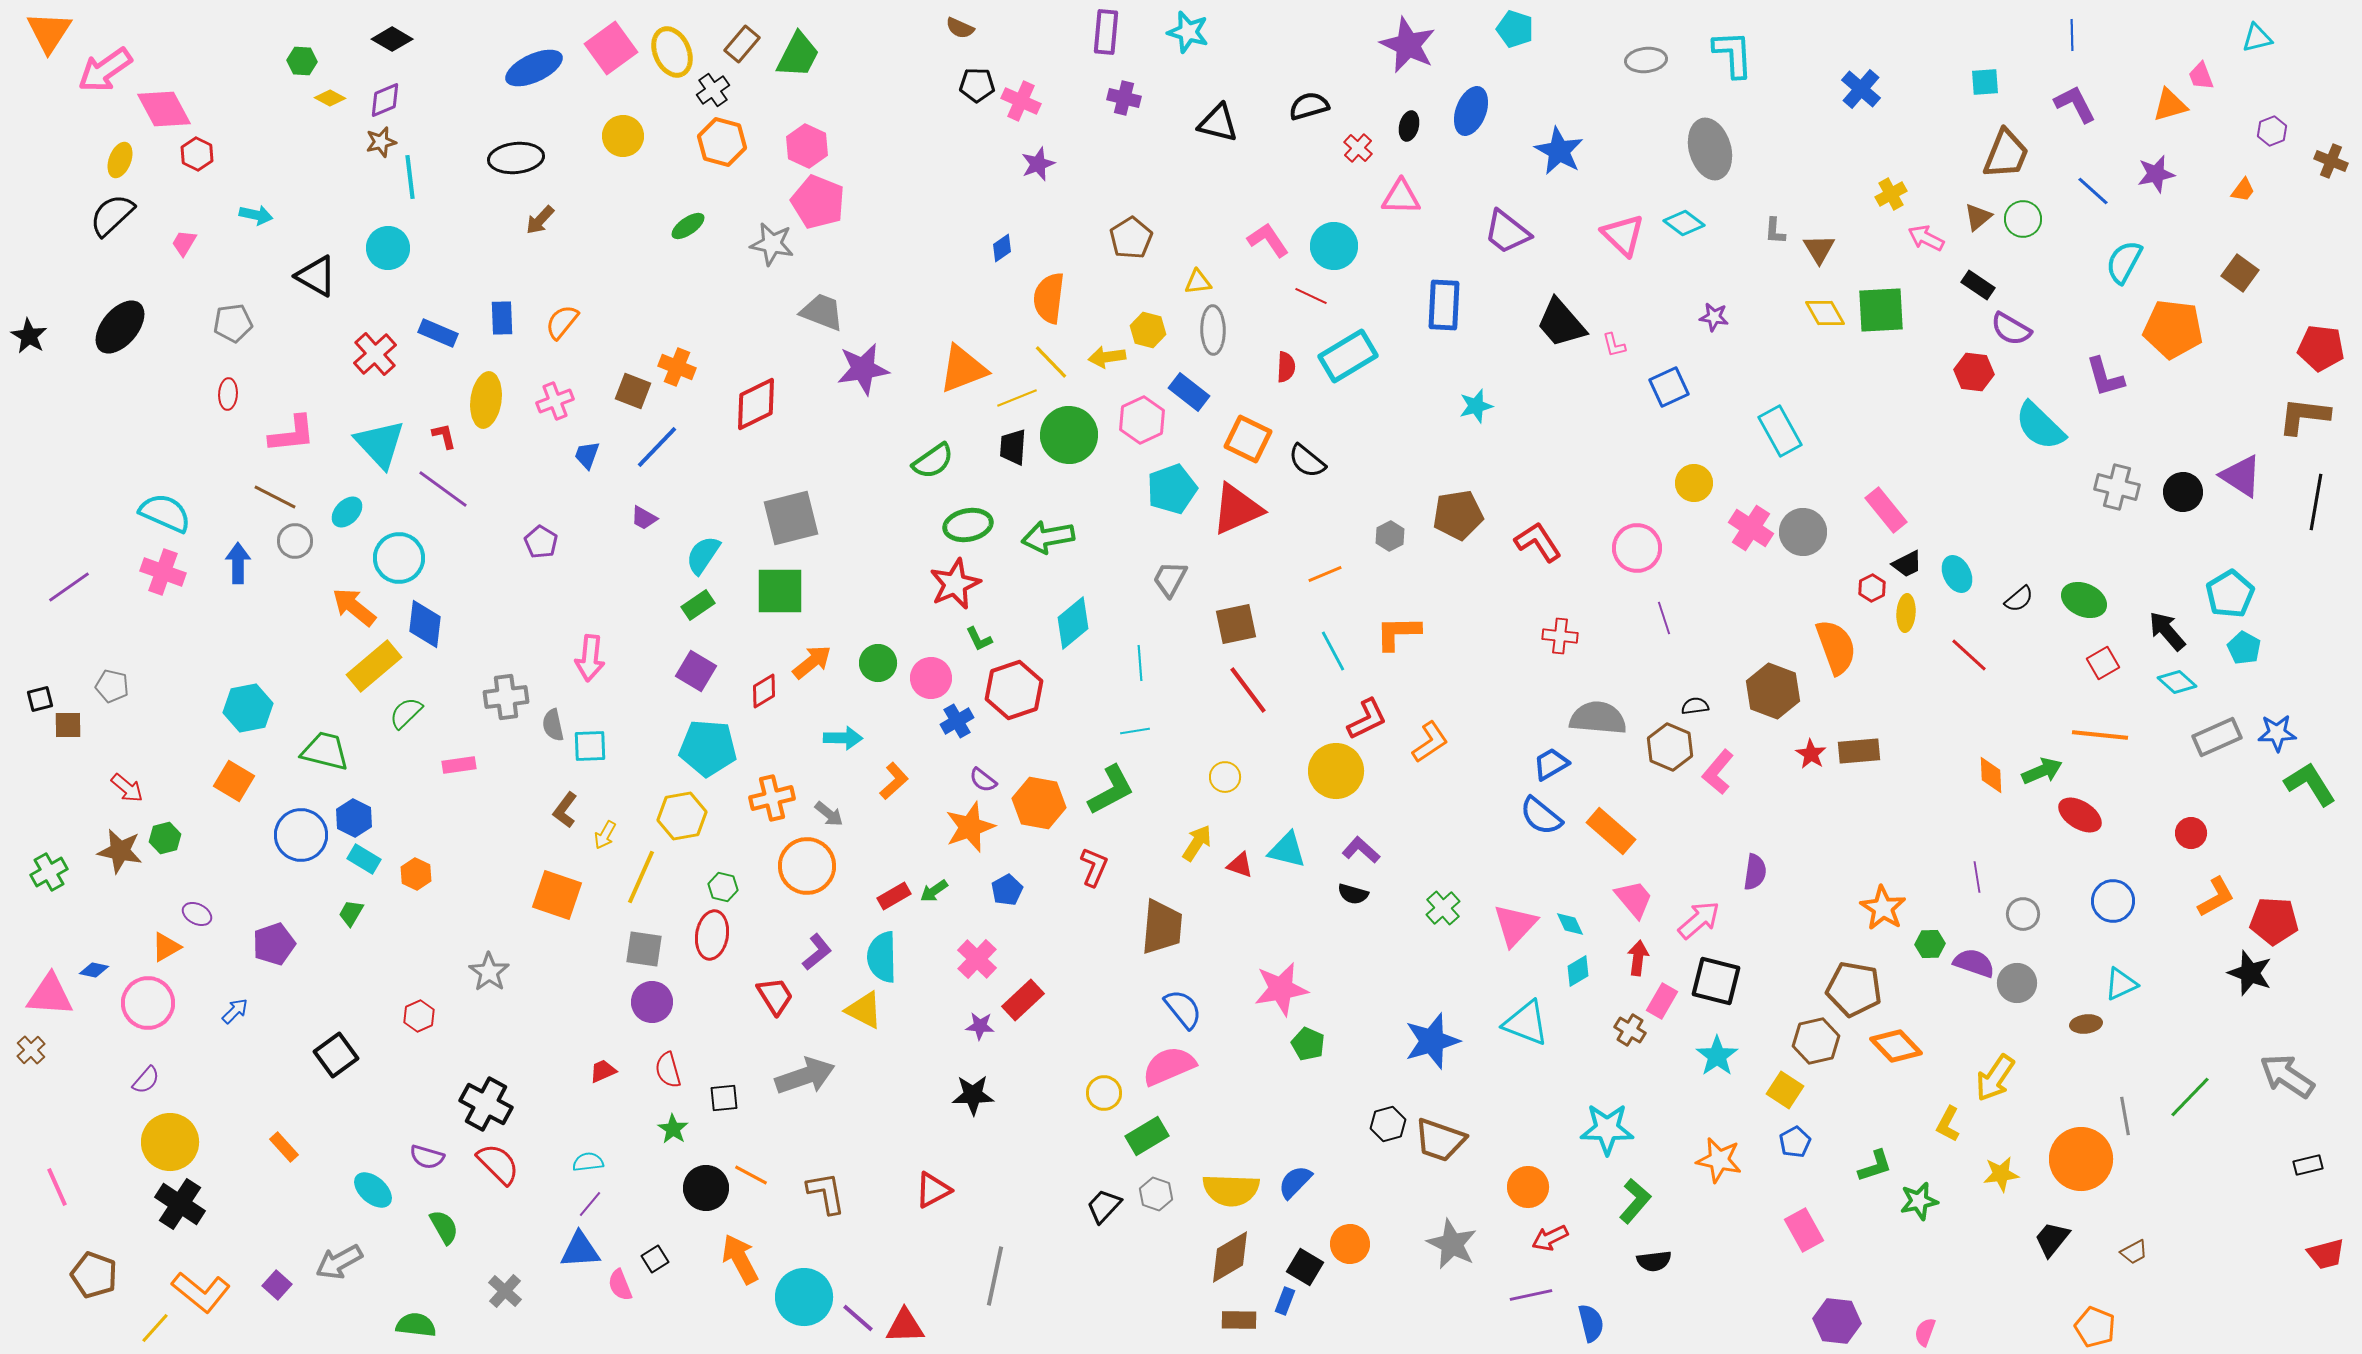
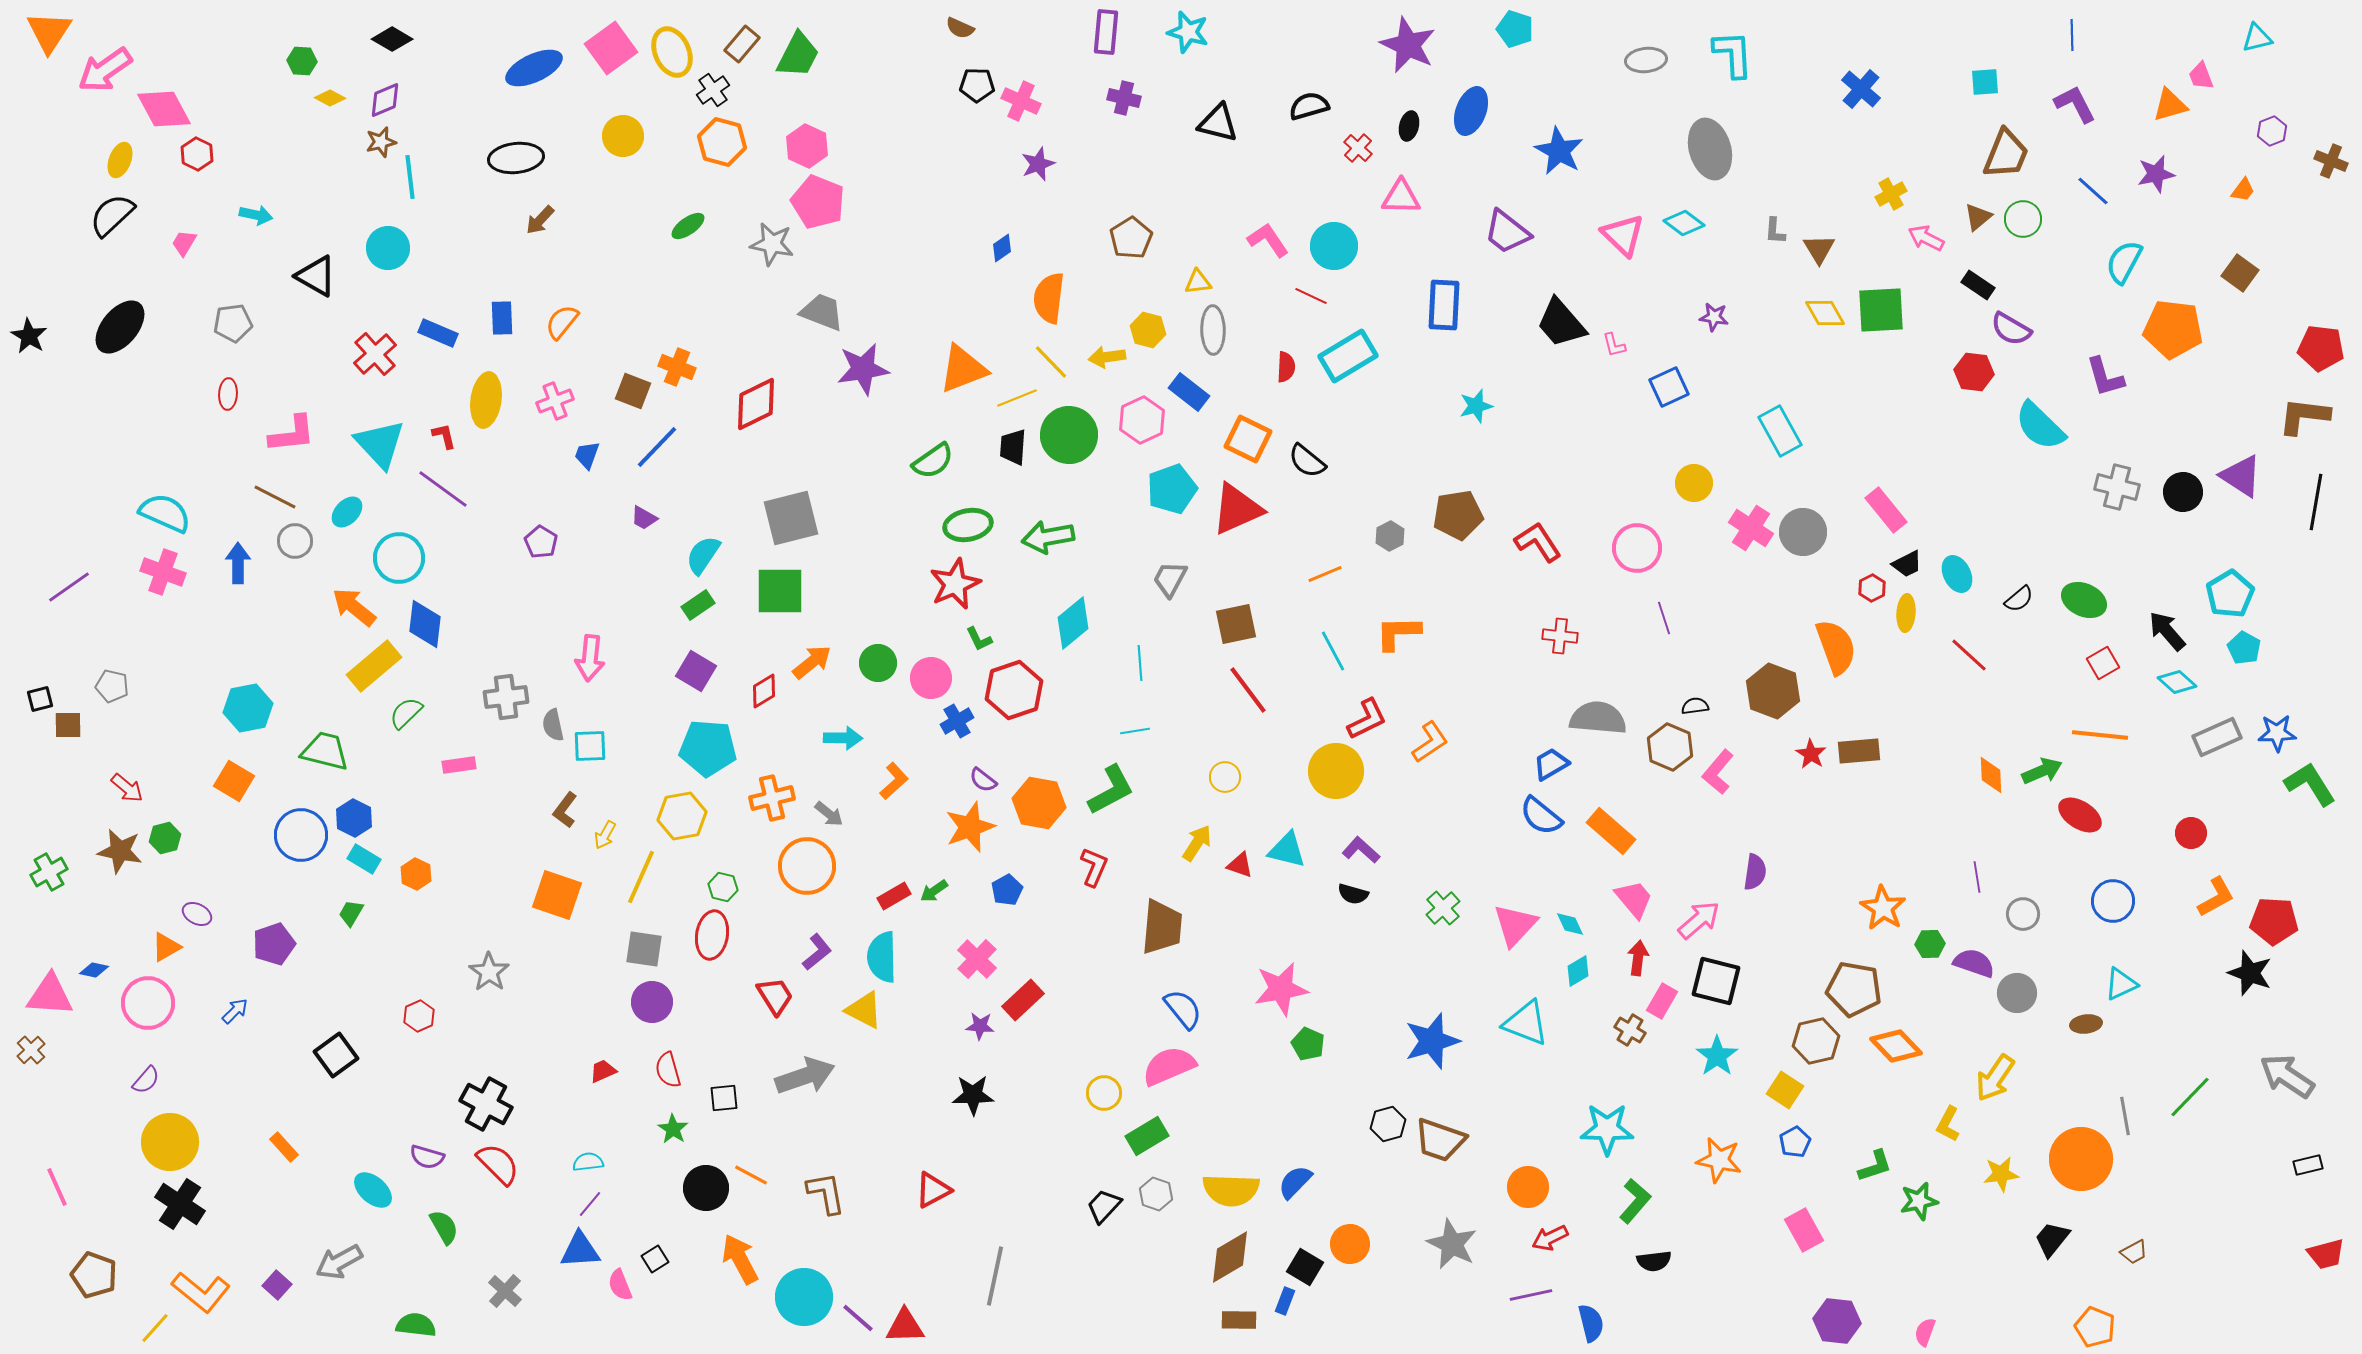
gray circle at (2017, 983): moved 10 px down
